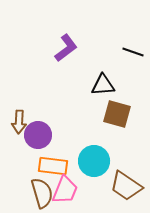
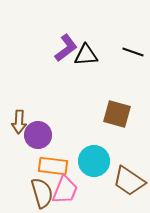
black triangle: moved 17 px left, 30 px up
brown trapezoid: moved 3 px right, 5 px up
